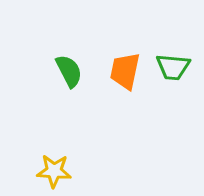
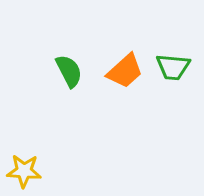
orange trapezoid: rotated 144 degrees counterclockwise
yellow star: moved 30 px left
